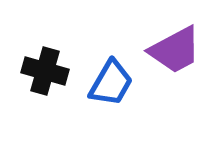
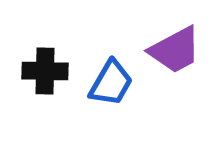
black cross: rotated 15 degrees counterclockwise
